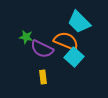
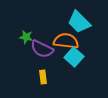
orange semicircle: rotated 15 degrees counterclockwise
